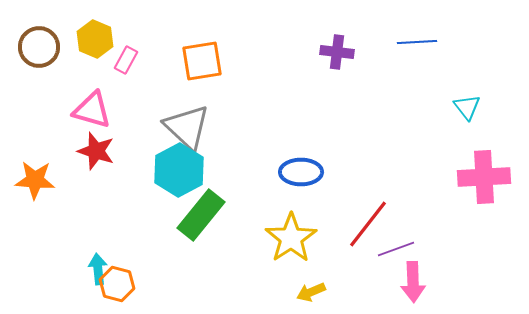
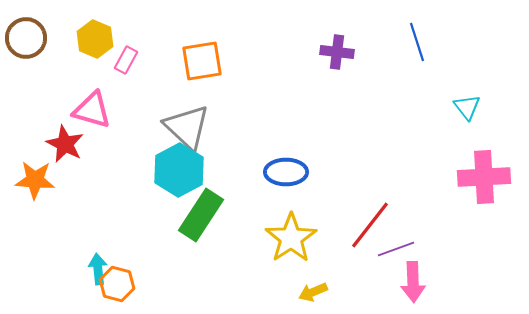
blue line: rotated 75 degrees clockwise
brown circle: moved 13 px left, 9 px up
red star: moved 31 px left, 7 px up; rotated 9 degrees clockwise
blue ellipse: moved 15 px left
green rectangle: rotated 6 degrees counterclockwise
red line: moved 2 px right, 1 px down
yellow arrow: moved 2 px right
